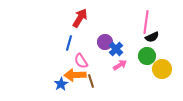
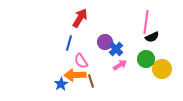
green circle: moved 1 px left, 3 px down
